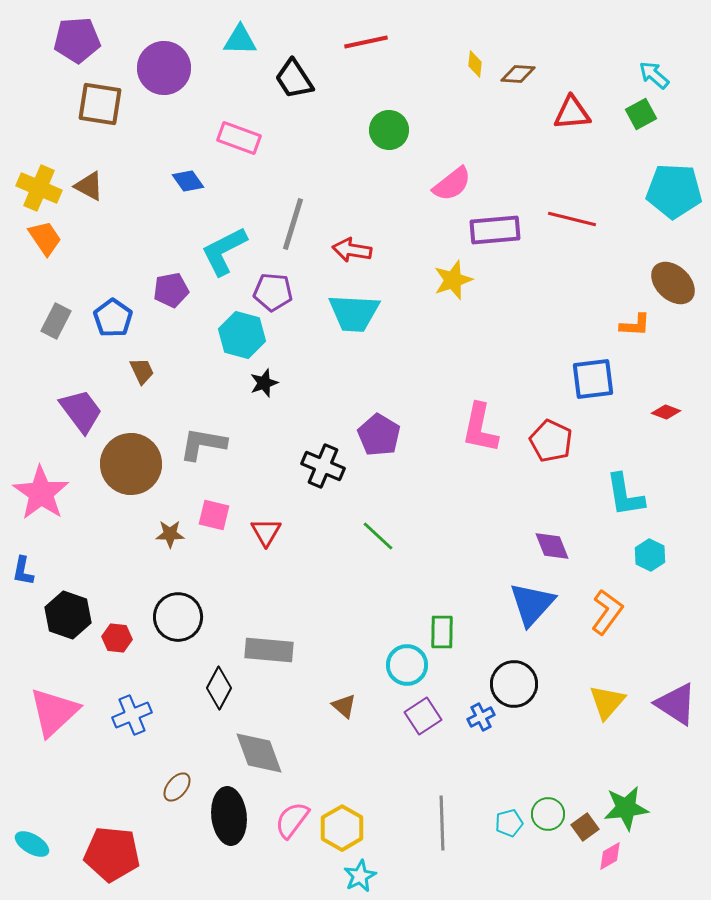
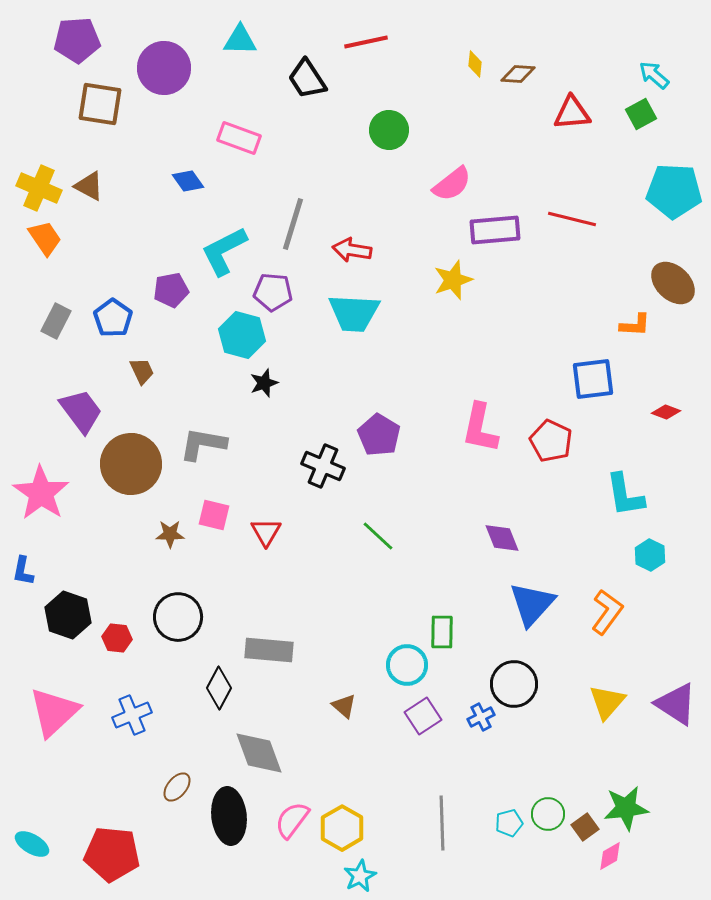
black trapezoid at (294, 79): moved 13 px right
purple diamond at (552, 546): moved 50 px left, 8 px up
